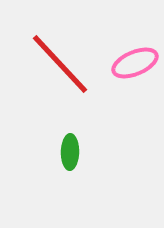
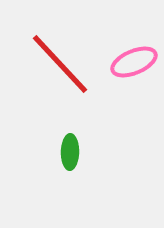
pink ellipse: moved 1 px left, 1 px up
